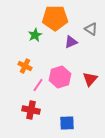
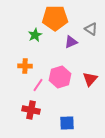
orange cross: rotated 24 degrees counterclockwise
